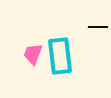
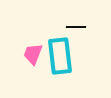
black line: moved 22 px left
